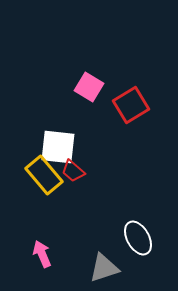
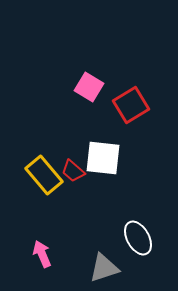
white square: moved 45 px right, 11 px down
